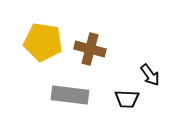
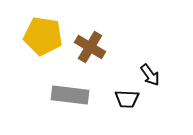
yellow pentagon: moved 6 px up
brown cross: moved 2 px up; rotated 16 degrees clockwise
